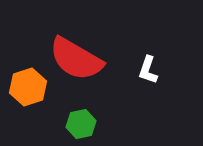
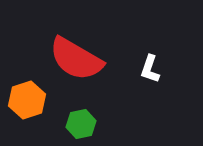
white L-shape: moved 2 px right, 1 px up
orange hexagon: moved 1 px left, 13 px down
